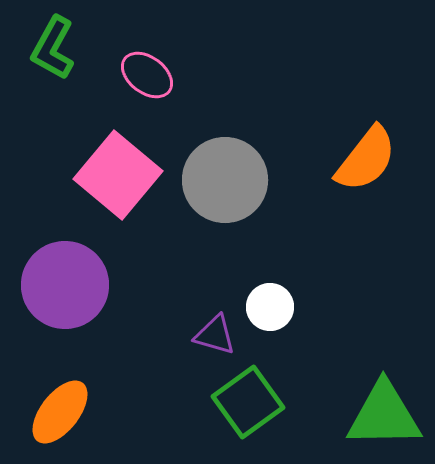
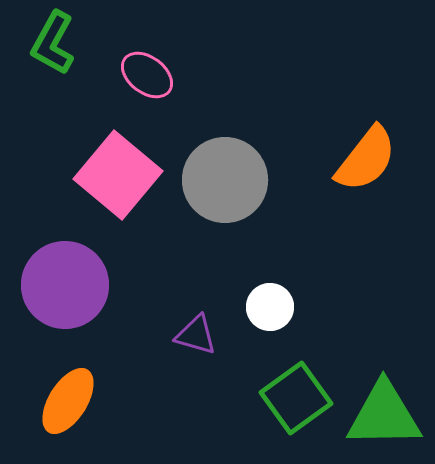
green L-shape: moved 5 px up
purple triangle: moved 19 px left
green square: moved 48 px right, 4 px up
orange ellipse: moved 8 px right, 11 px up; rotated 6 degrees counterclockwise
